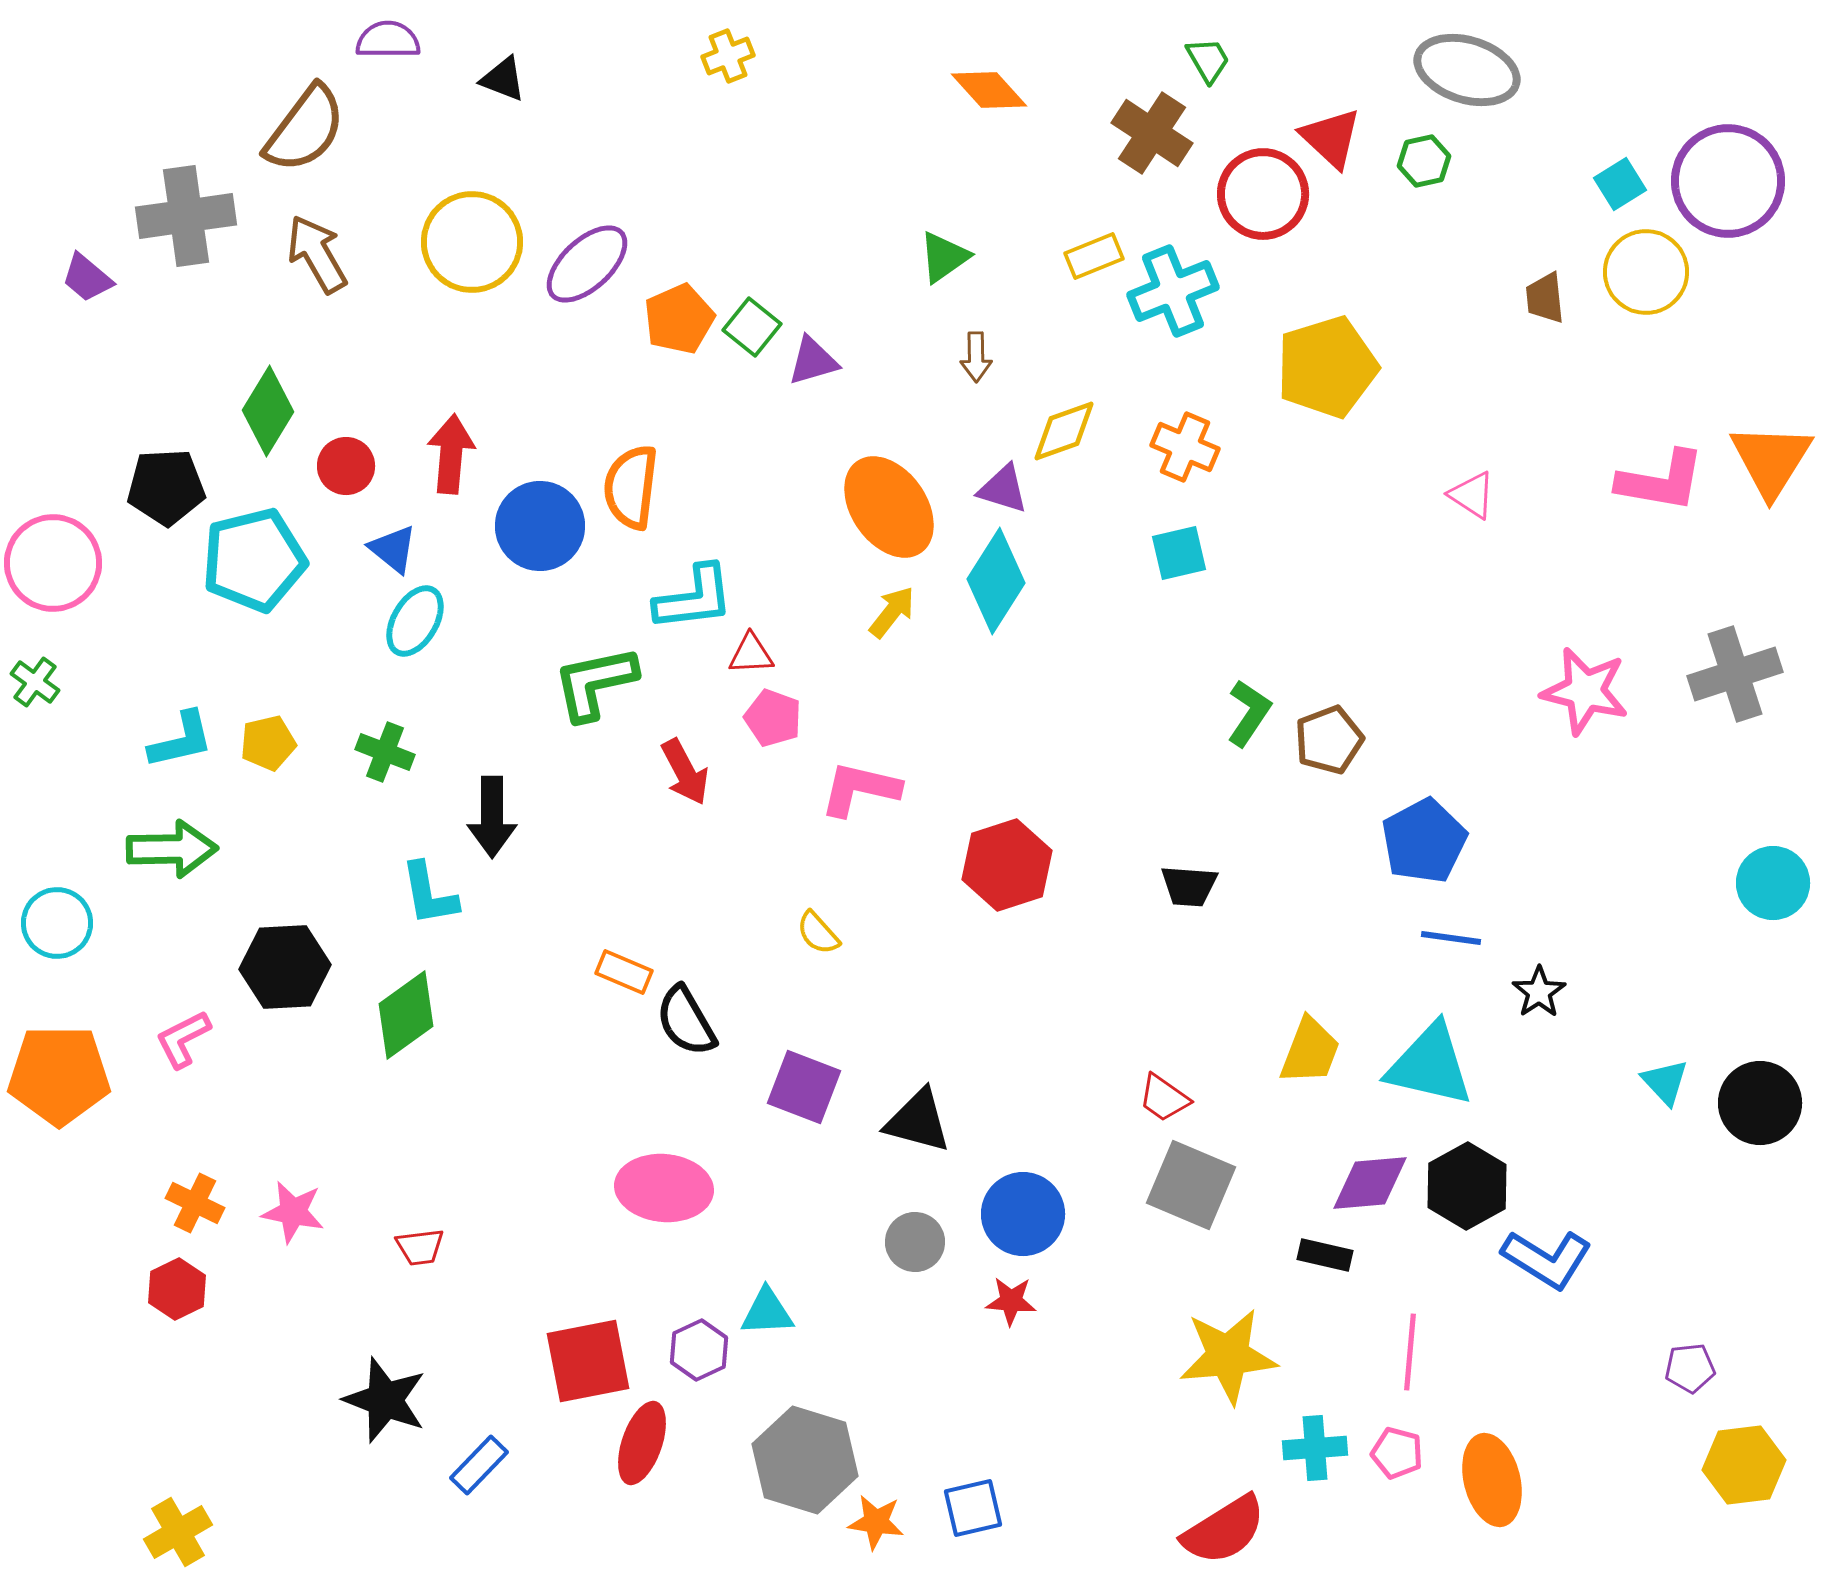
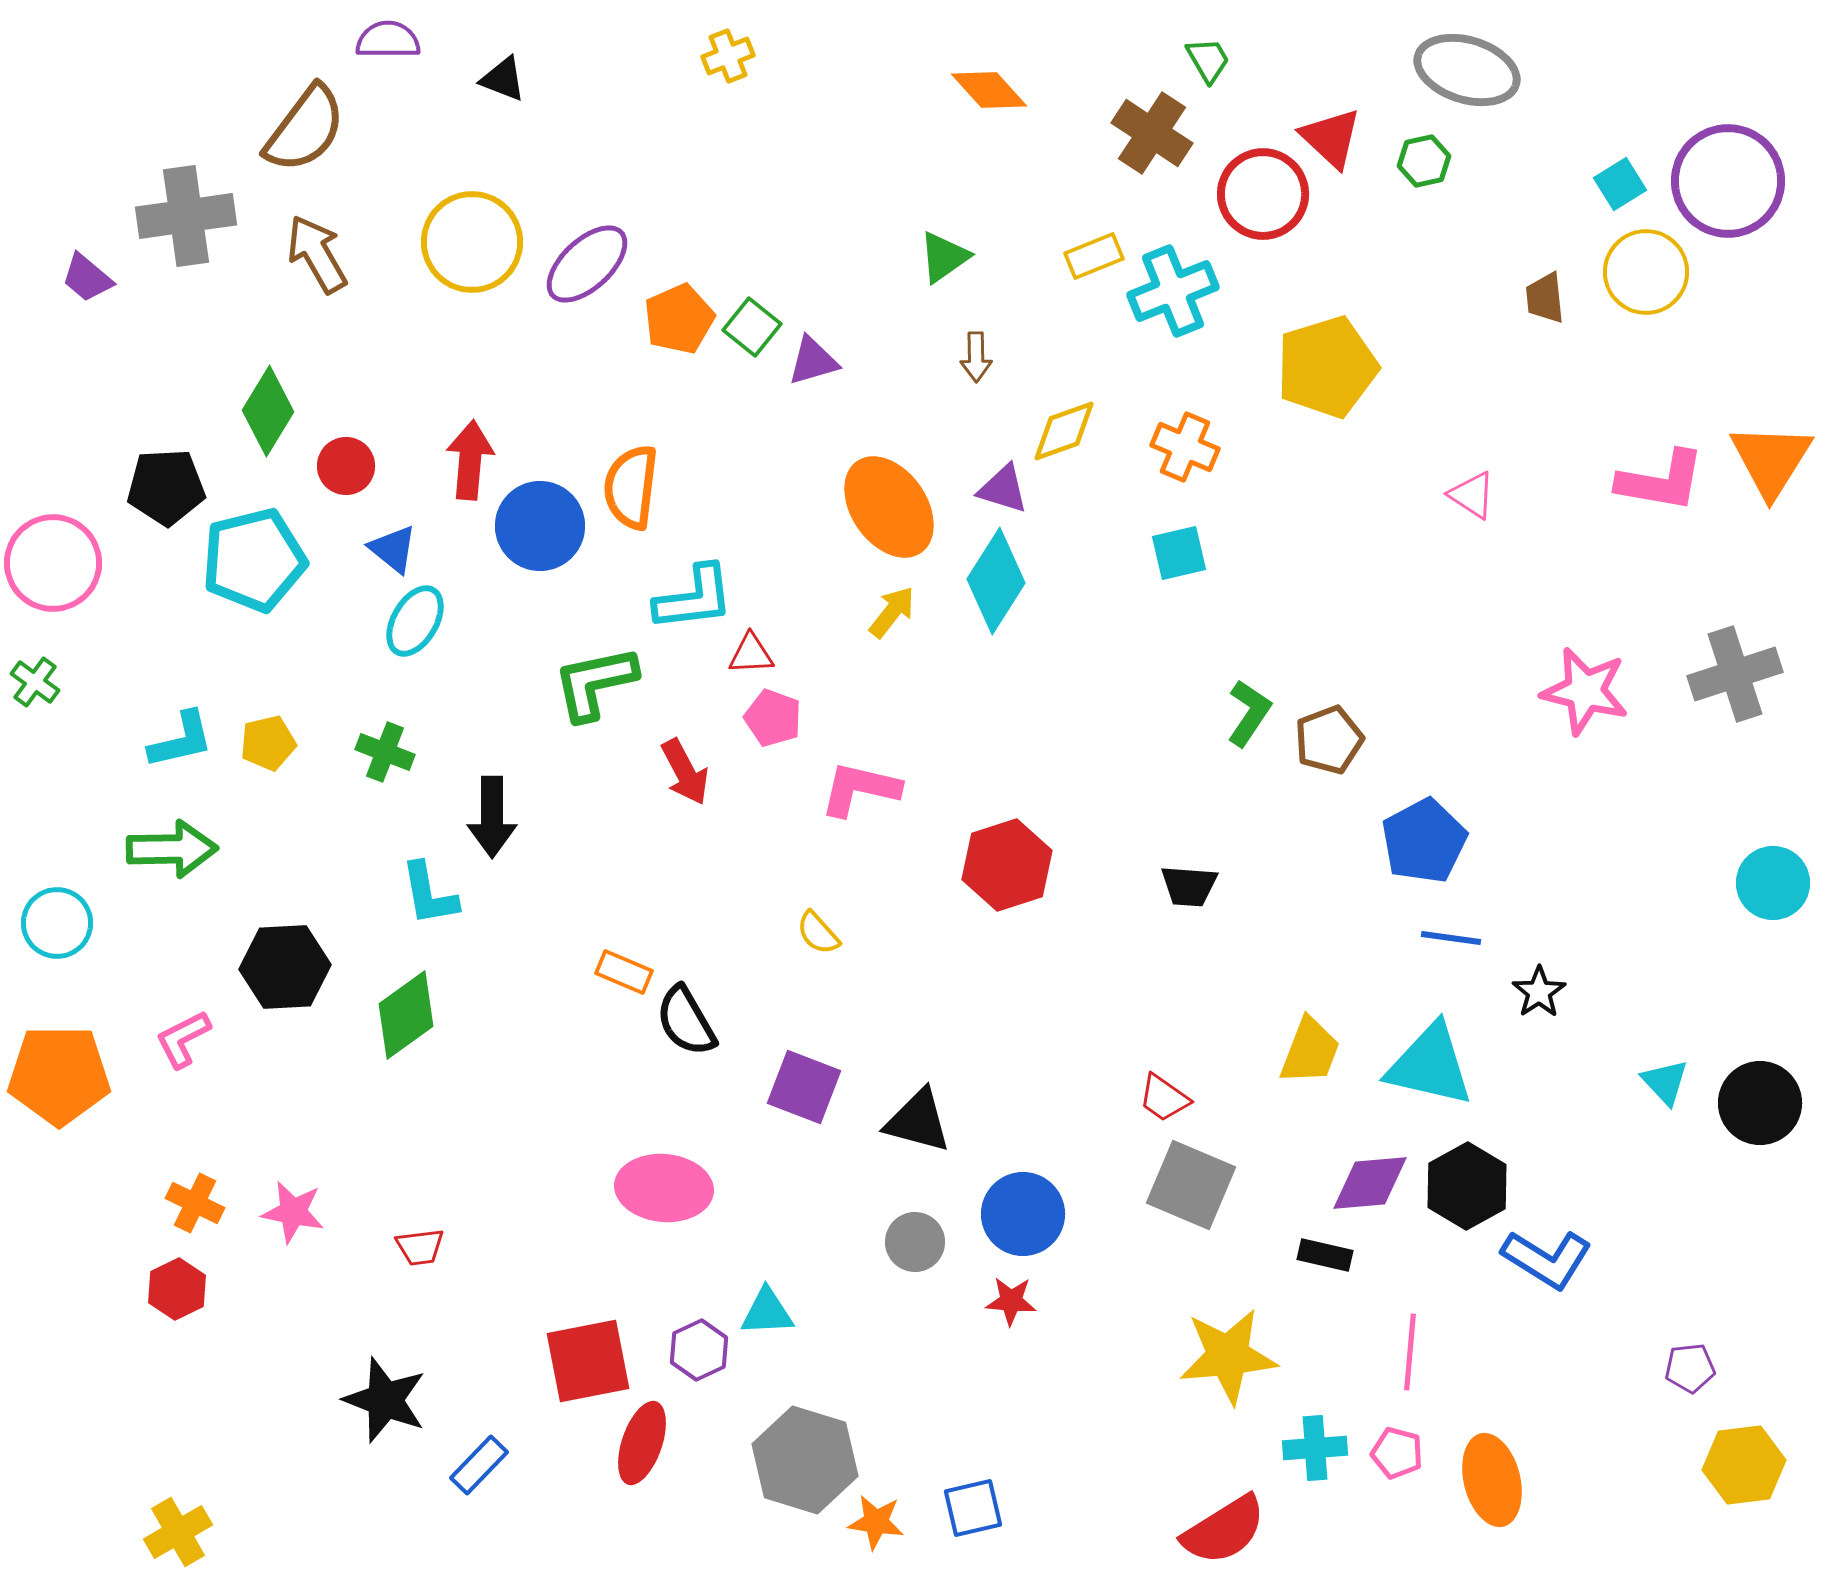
red arrow at (451, 454): moved 19 px right, 6 px down
